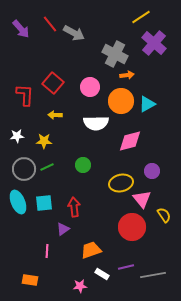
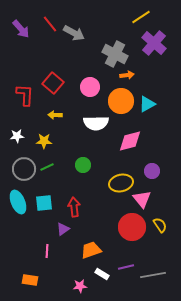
yellow semicircle: moved 4 px left, 10 px down
